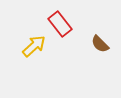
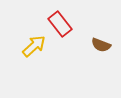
brown semicircle: moved 1 px right, 1 px down; rotated 24 degrees counterclockwise
